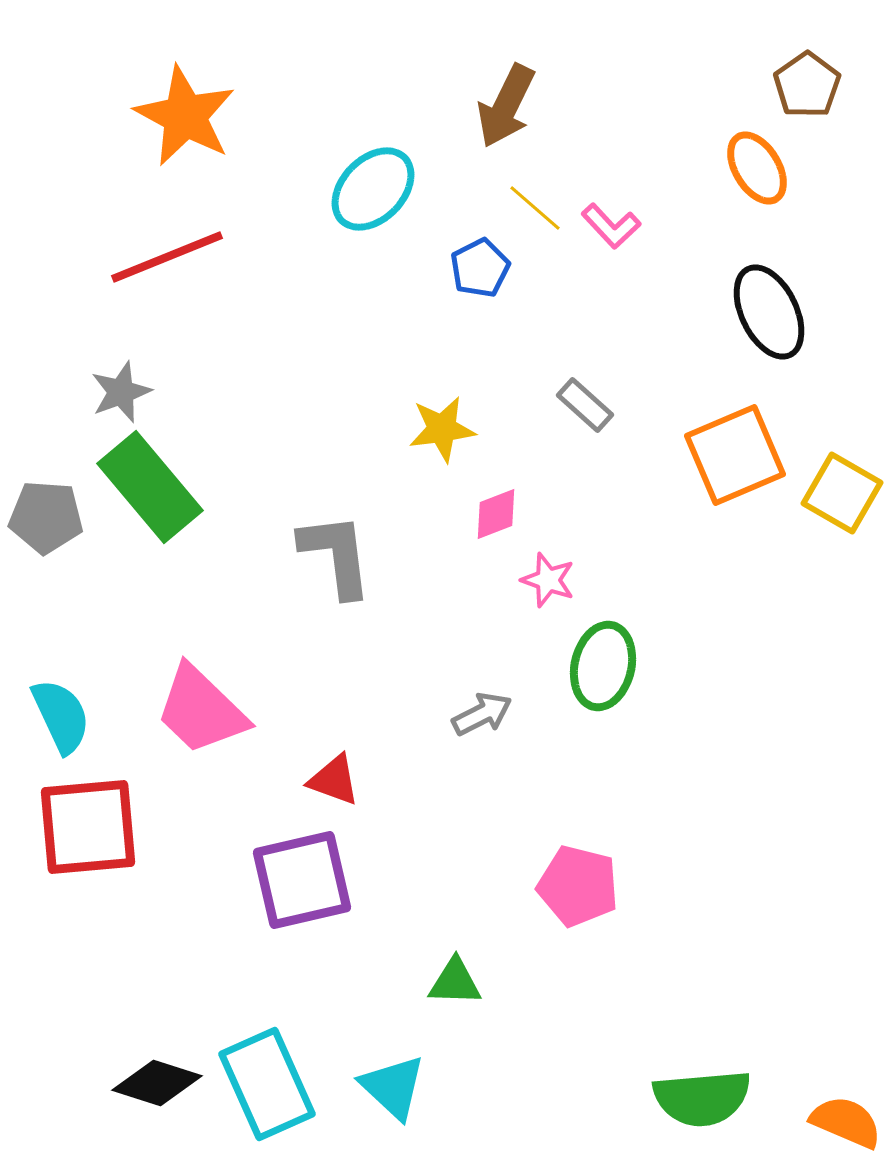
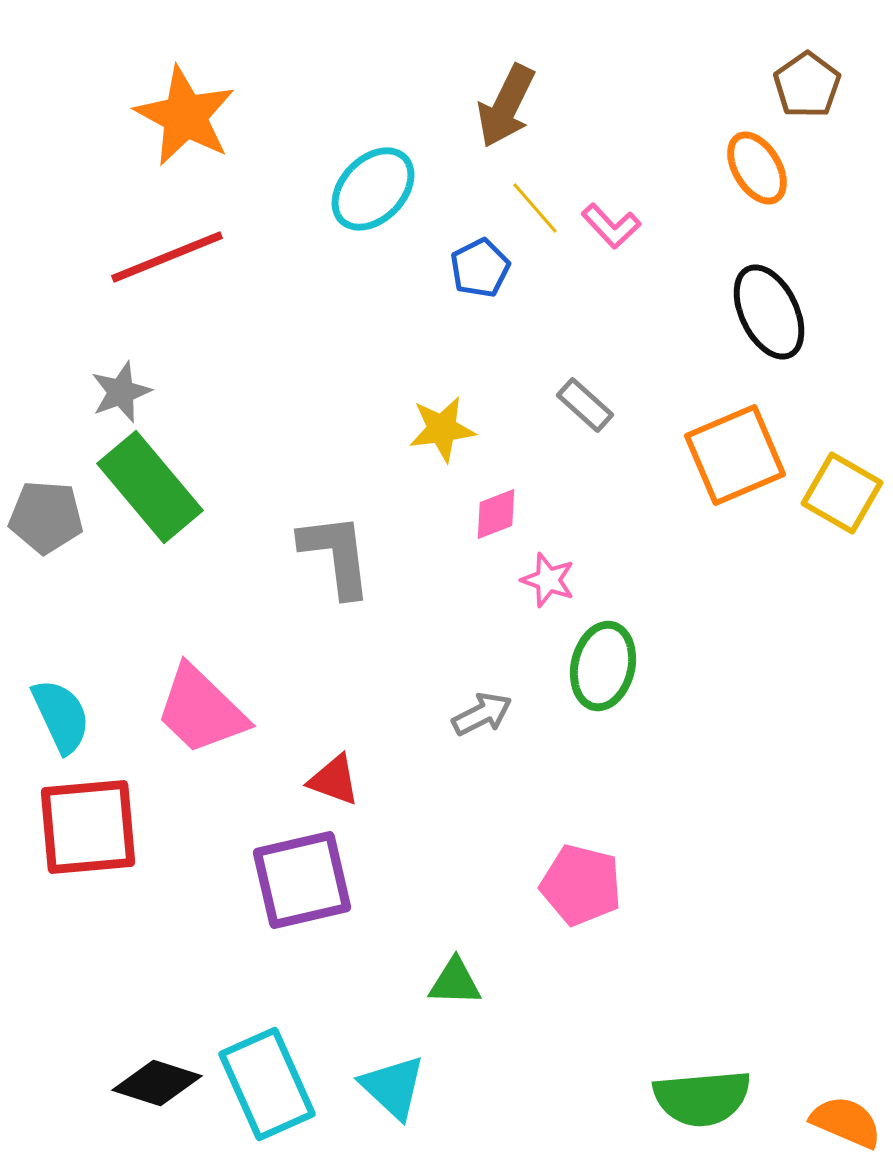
yellow line: rotated 8 degrees clockwise
pink pentagon: moved 3 px right, 1 px up
